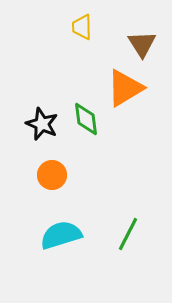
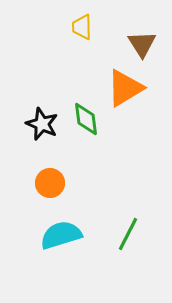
orange circle: moved 2 px left, 8 px down
